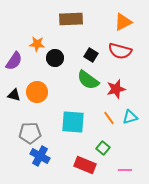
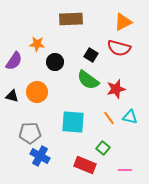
red semicircle: moved 1 px left, 3 px up
black circle: moved 4 px down
black triangle: moved 2 px left, 1 px down
cyan triangle: rotated 28 degrees clockwise
